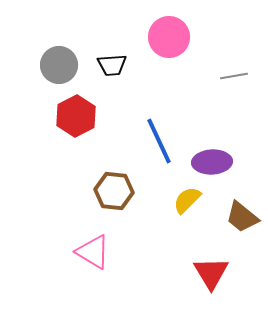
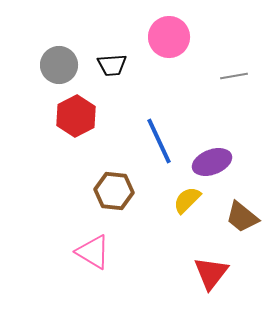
purple ellipse: rotated 18 degrees counterclockwise
red triangle: rotated 9 degrees clockwise
